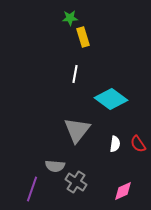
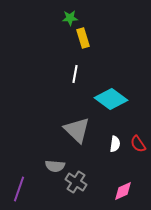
yellow rectangle: moved 1 px down
gray triangle: rotated 24 degrees counterclockwise
purple line: moved 13 px left
